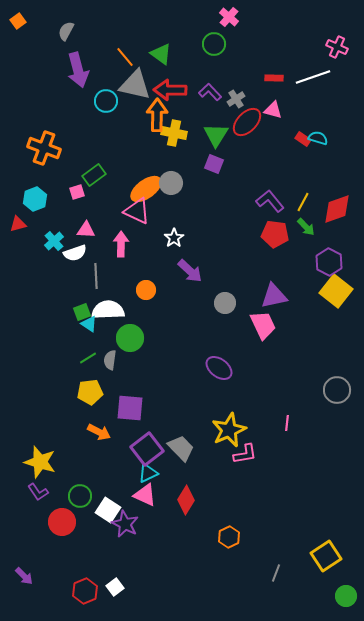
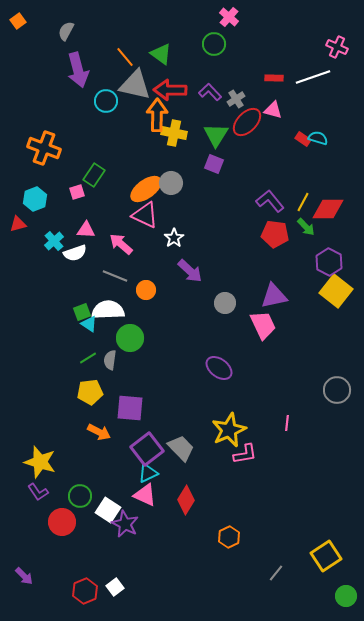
green rectangle at (94, 175): rotated 20 degrees counterclockwise
red diamond at (337, 209): moved 9 px left; rotated 20 degrees clockwise
pink triangle at (137, 211): moved 8 px right, 4 px down
pink arrow at (121, 244): rotated 50 degrees counterclockwise
gray line at (96, 276): moved 19 px right; rotated 65 degrees counterclockwise
gray line at (276, 573): rotated 18 degrees clockwise
